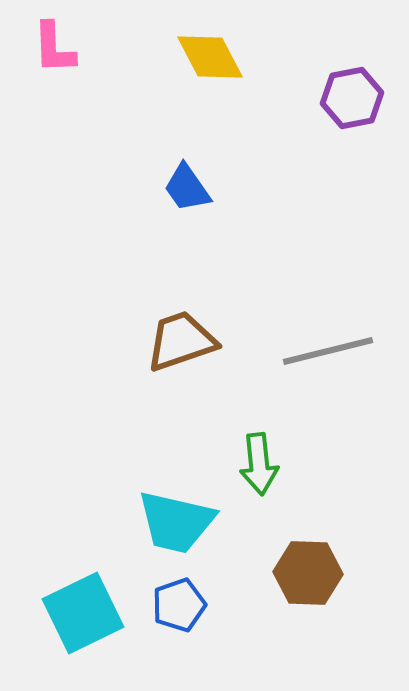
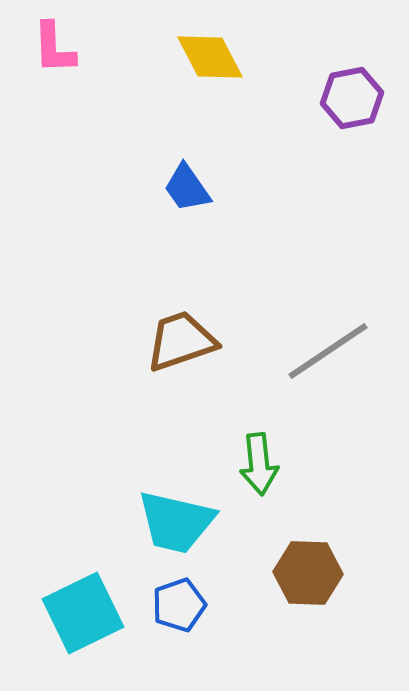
gray line: rotated 20 degrees counterclockwise
